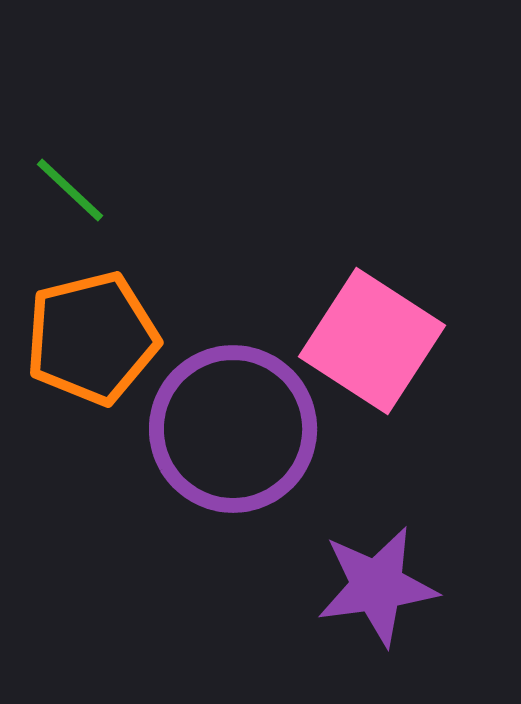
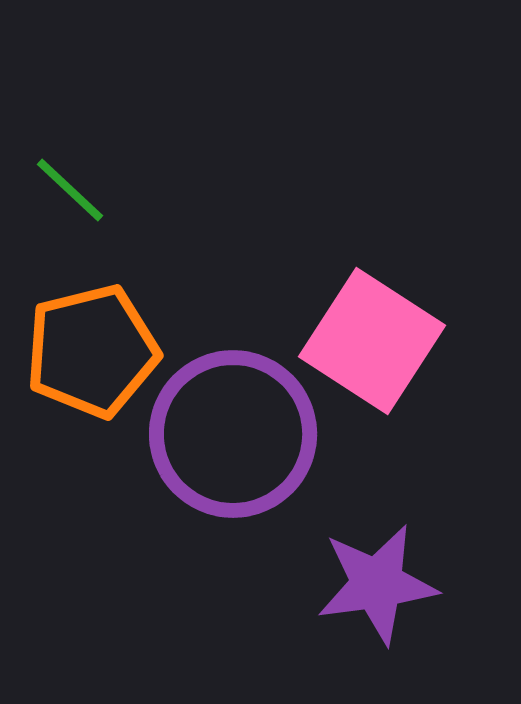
orange pentagon: moved 13 px down
purple circle: moved 5 px down
purple star: moved 2 px up
